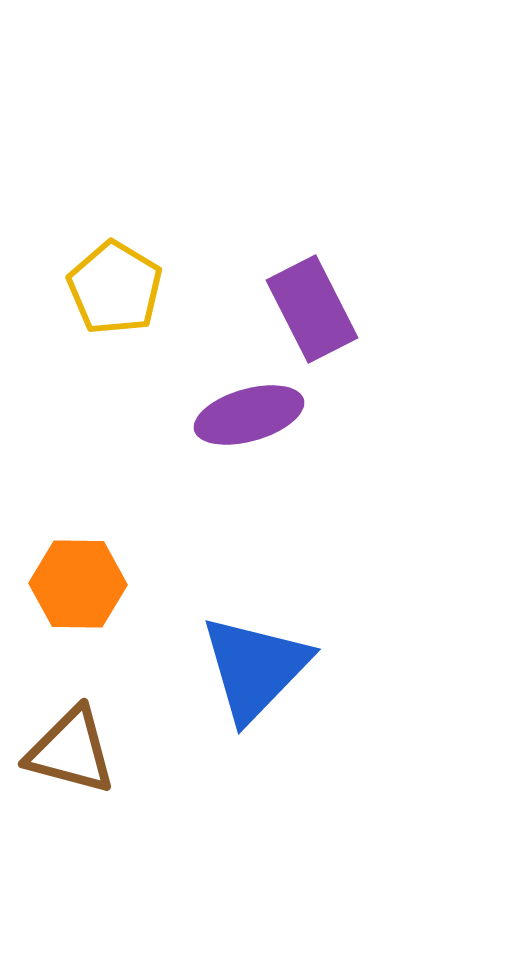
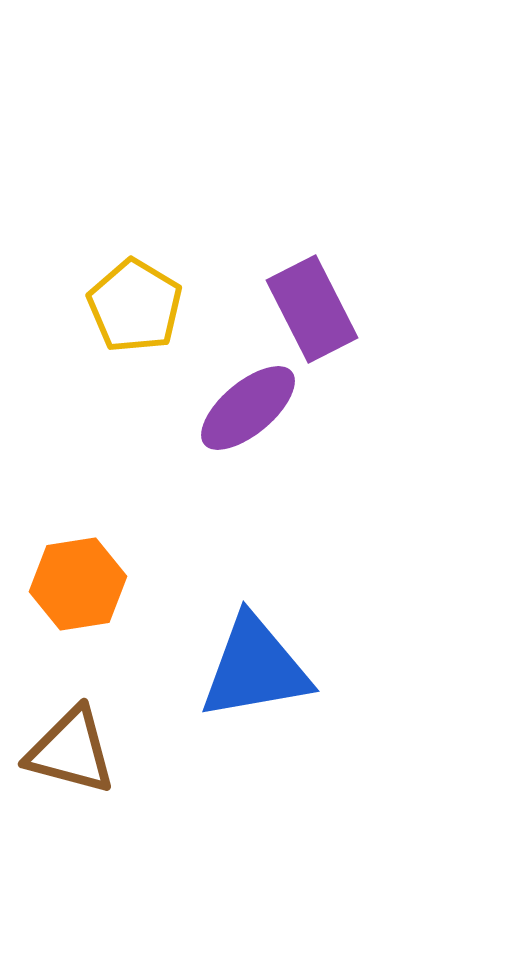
yellow pentagon: moved 20 px right, 18 px down
purple ellipse: moved 1 px left, 7 px up; rotated 24 degrees counterclockwise
orange hexagon: rotated 10 degrees counterclockwise
blue triangle: rotated 36 degrees clockwise
